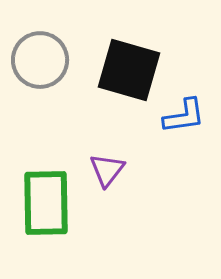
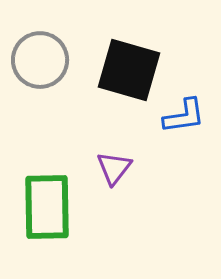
purple triangle: moved 7 px right, 2 px up
green rectangle: moved 1 px right, 4 px down
